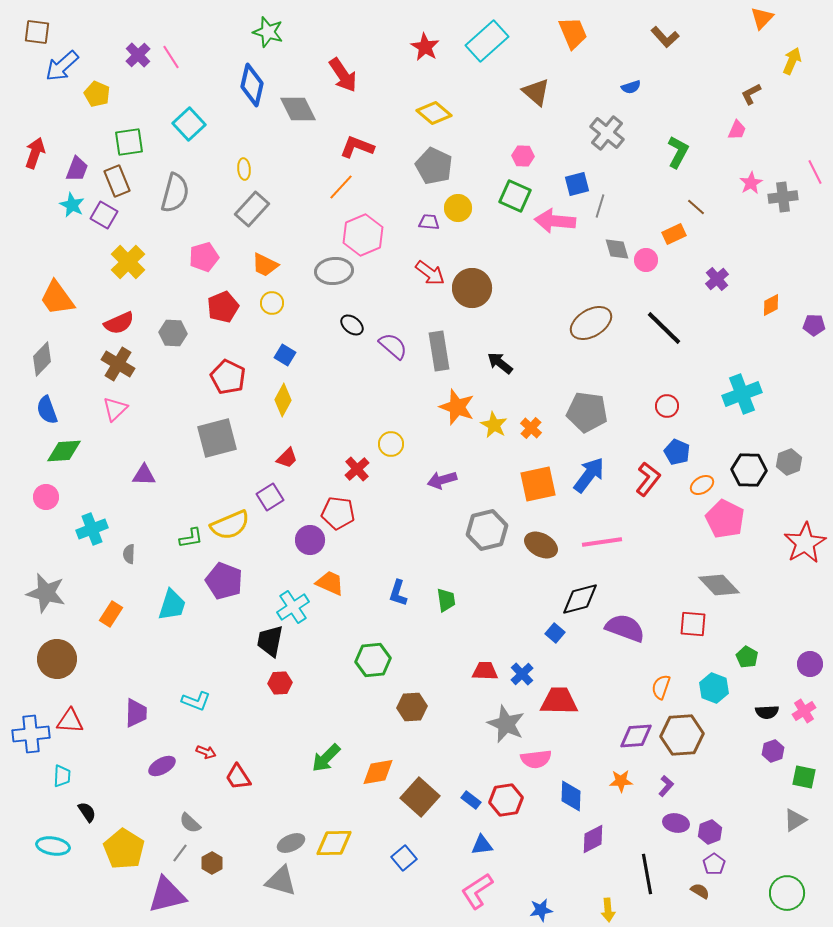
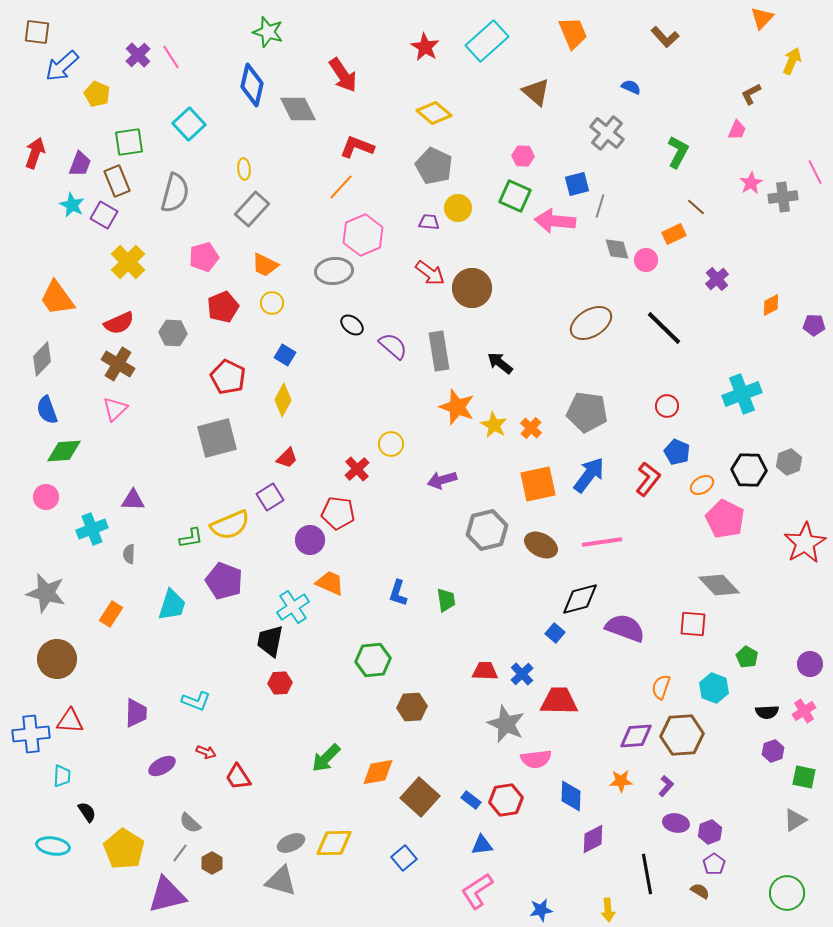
blue semicircle at (631, 87): rotated 138 degrees counterclockwise
purple trapezoid at (77, 169): moved 3 px right, 5 px up
purple triangle at (144, 475): moved 11 px left, 25 px down
